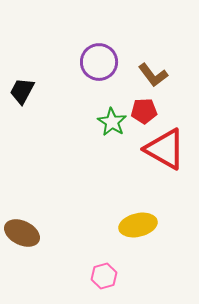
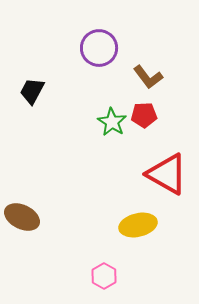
purple circle: moved 14 px up
brown L-shape: moved 5 px left, 2 px down
black trapezoid: moved 10 px right
red pentagon: moved 4 px down
red triangle: moved 2 px right, 25 px down
brown ellipse: moved 16 px up
pink hexagon: rotated 15 degrees counterclockwise
